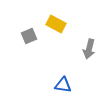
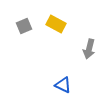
gray square: moved 5 px left, 10 px up
blue triangle: rotated 18 degrees clockwise
